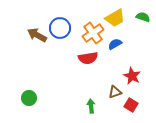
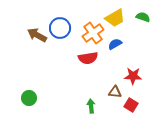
red star: moved 1 px right; rotated 24 degrees counterclockwise
brown triangle: rotated 24 degrees clockwise
